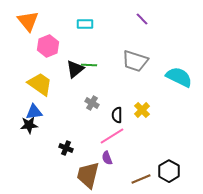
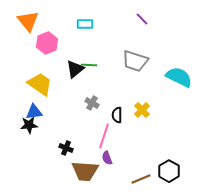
pink hexagon: moved 1 px left, 3 px up
pink line: moved 8 px left; rotated 40 degrees counterclockwise
brown trapezoid: moved 3 px left, 4 px up; rotated 100 degrees counterclockwise
